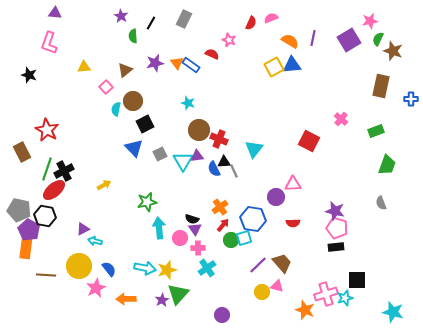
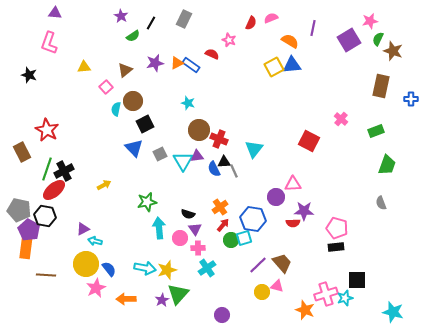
green semicircle at (133, 36): rotated 120 degrees counterclockwise
purple line at (313, 38): moved 10 px up
orange triangle at (177, 63): rotated 40 degrees clockwise
purple star at (335, 211): moved 31 px left; rotated 12 degrees counterclockwise
black semicircle at (192, 219): moved 4 px left, 5 px up
yellow circle at (79, 266): moved 7 px right, 2 px up
